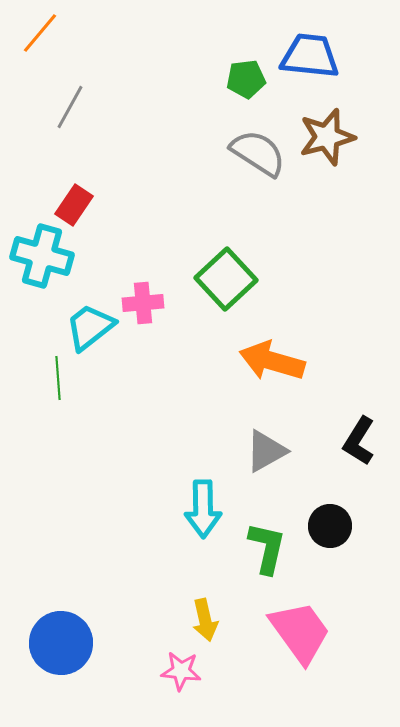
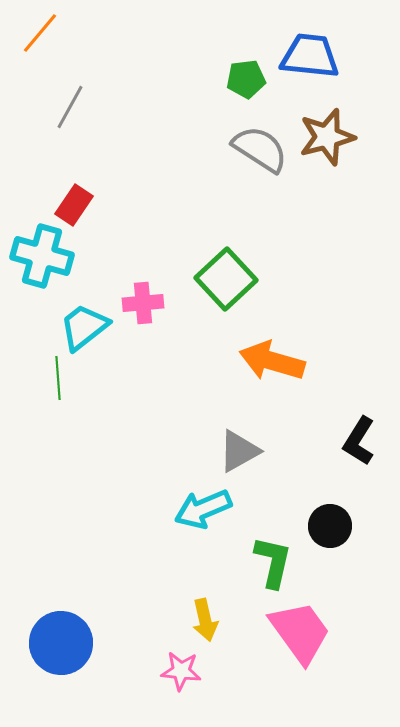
gray semicircle: moved 2 px right, 4 px up
cyan trapezoid: moved 6 px left
gray triangle: moved 27 px left
cyan arrow: rotated 68 degrees clockwise
green L-shape: moved 6 px right, 14 px down
